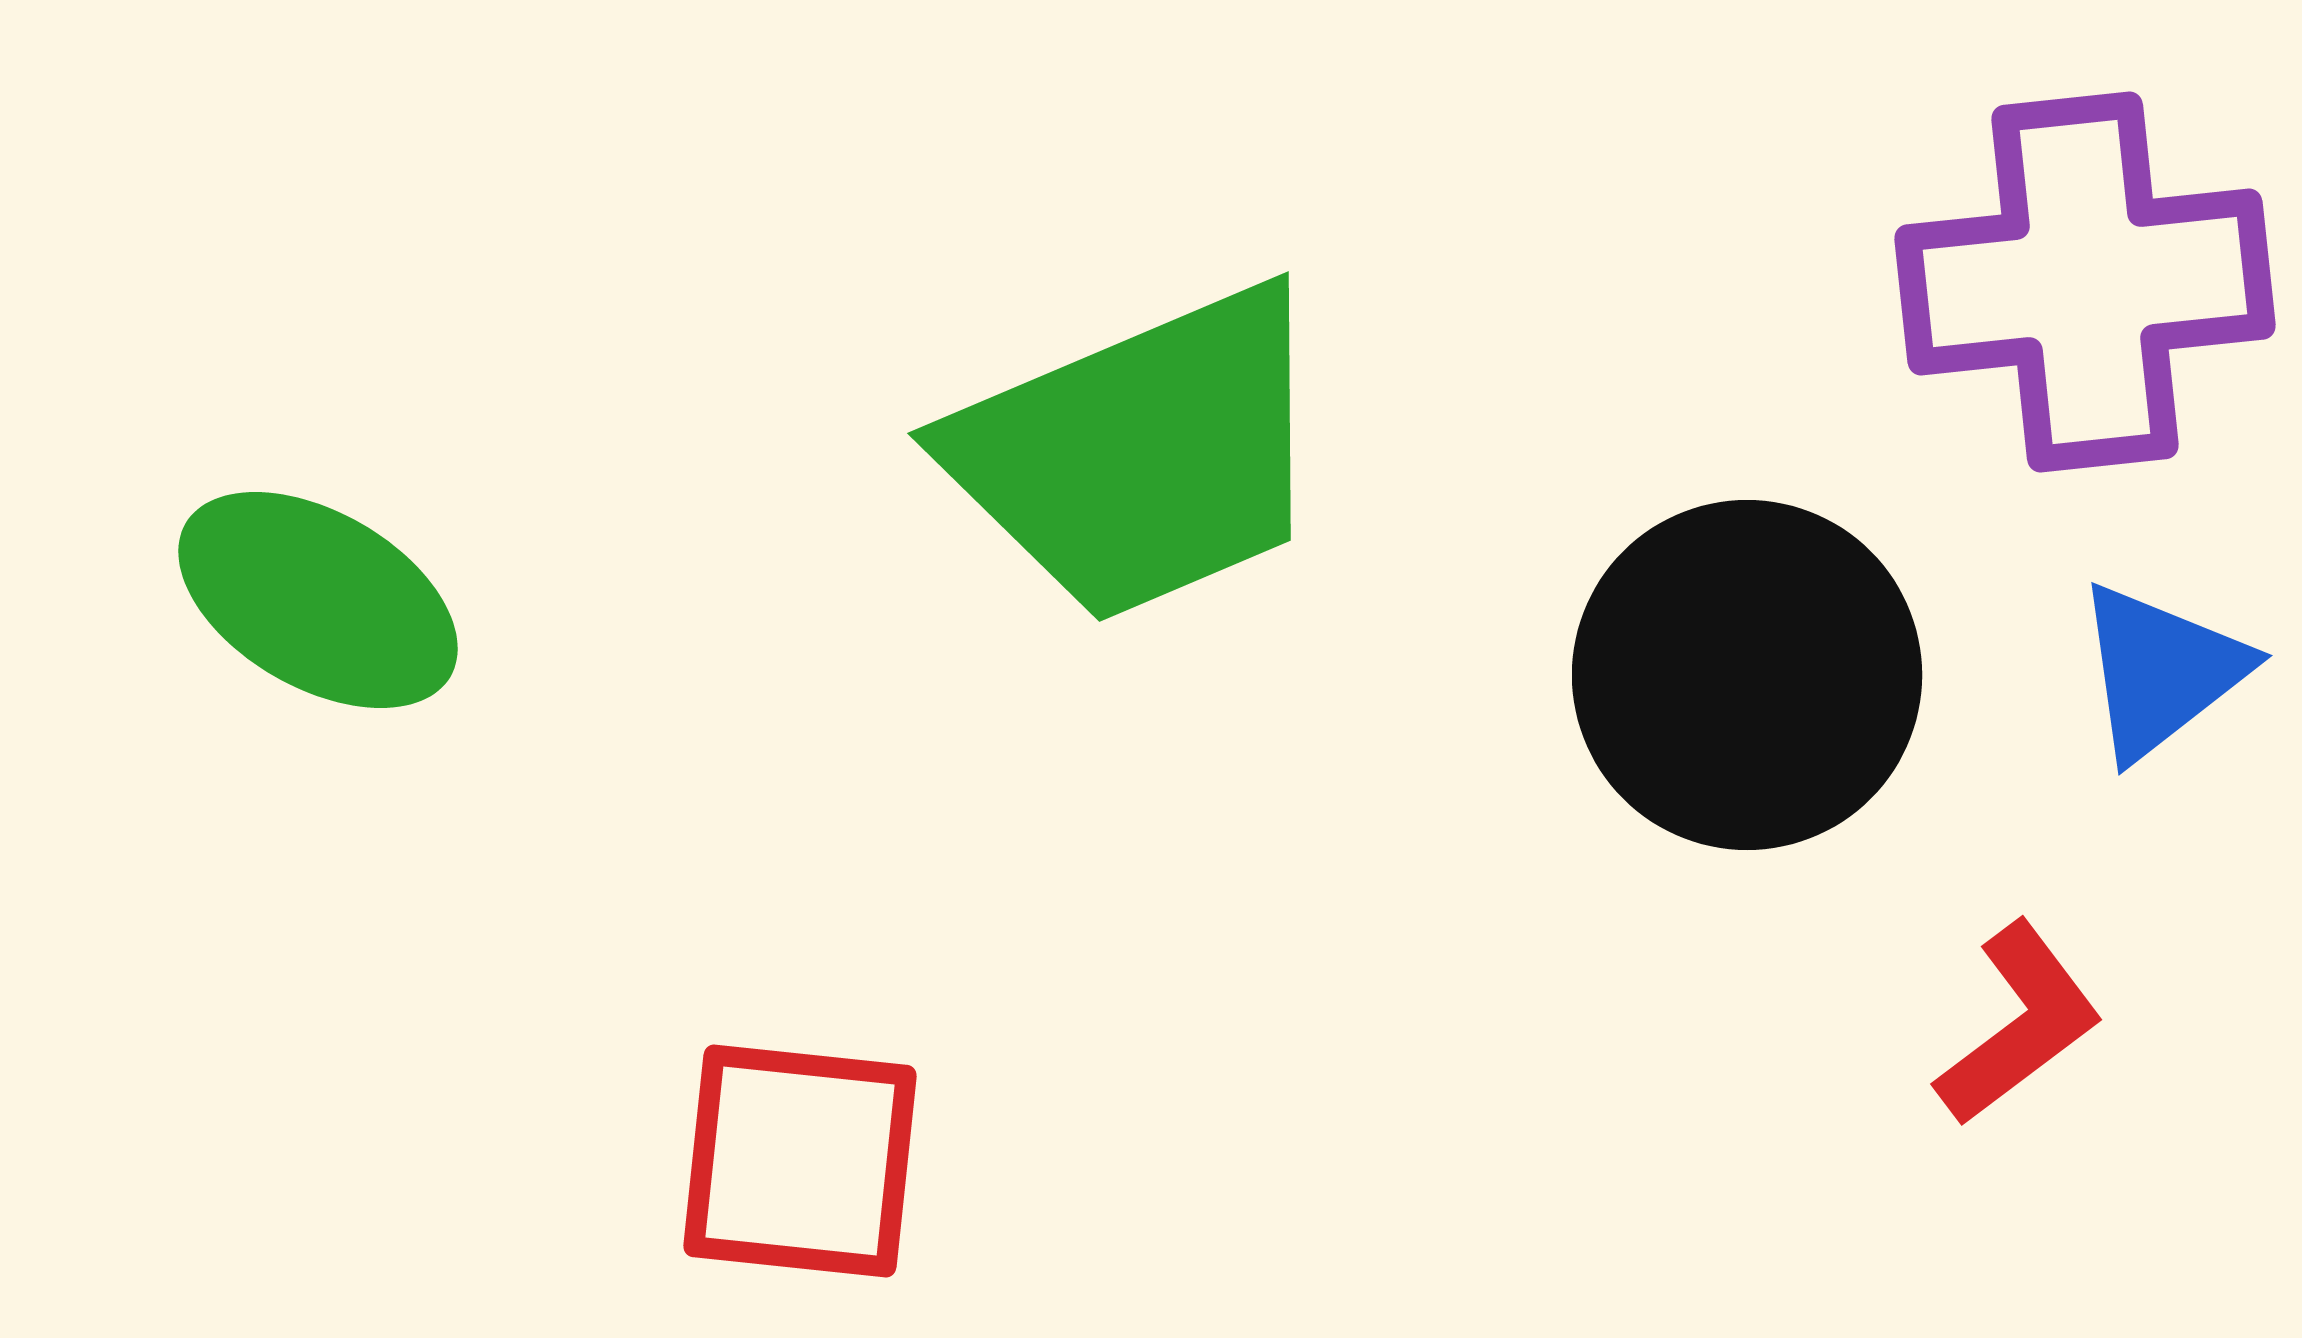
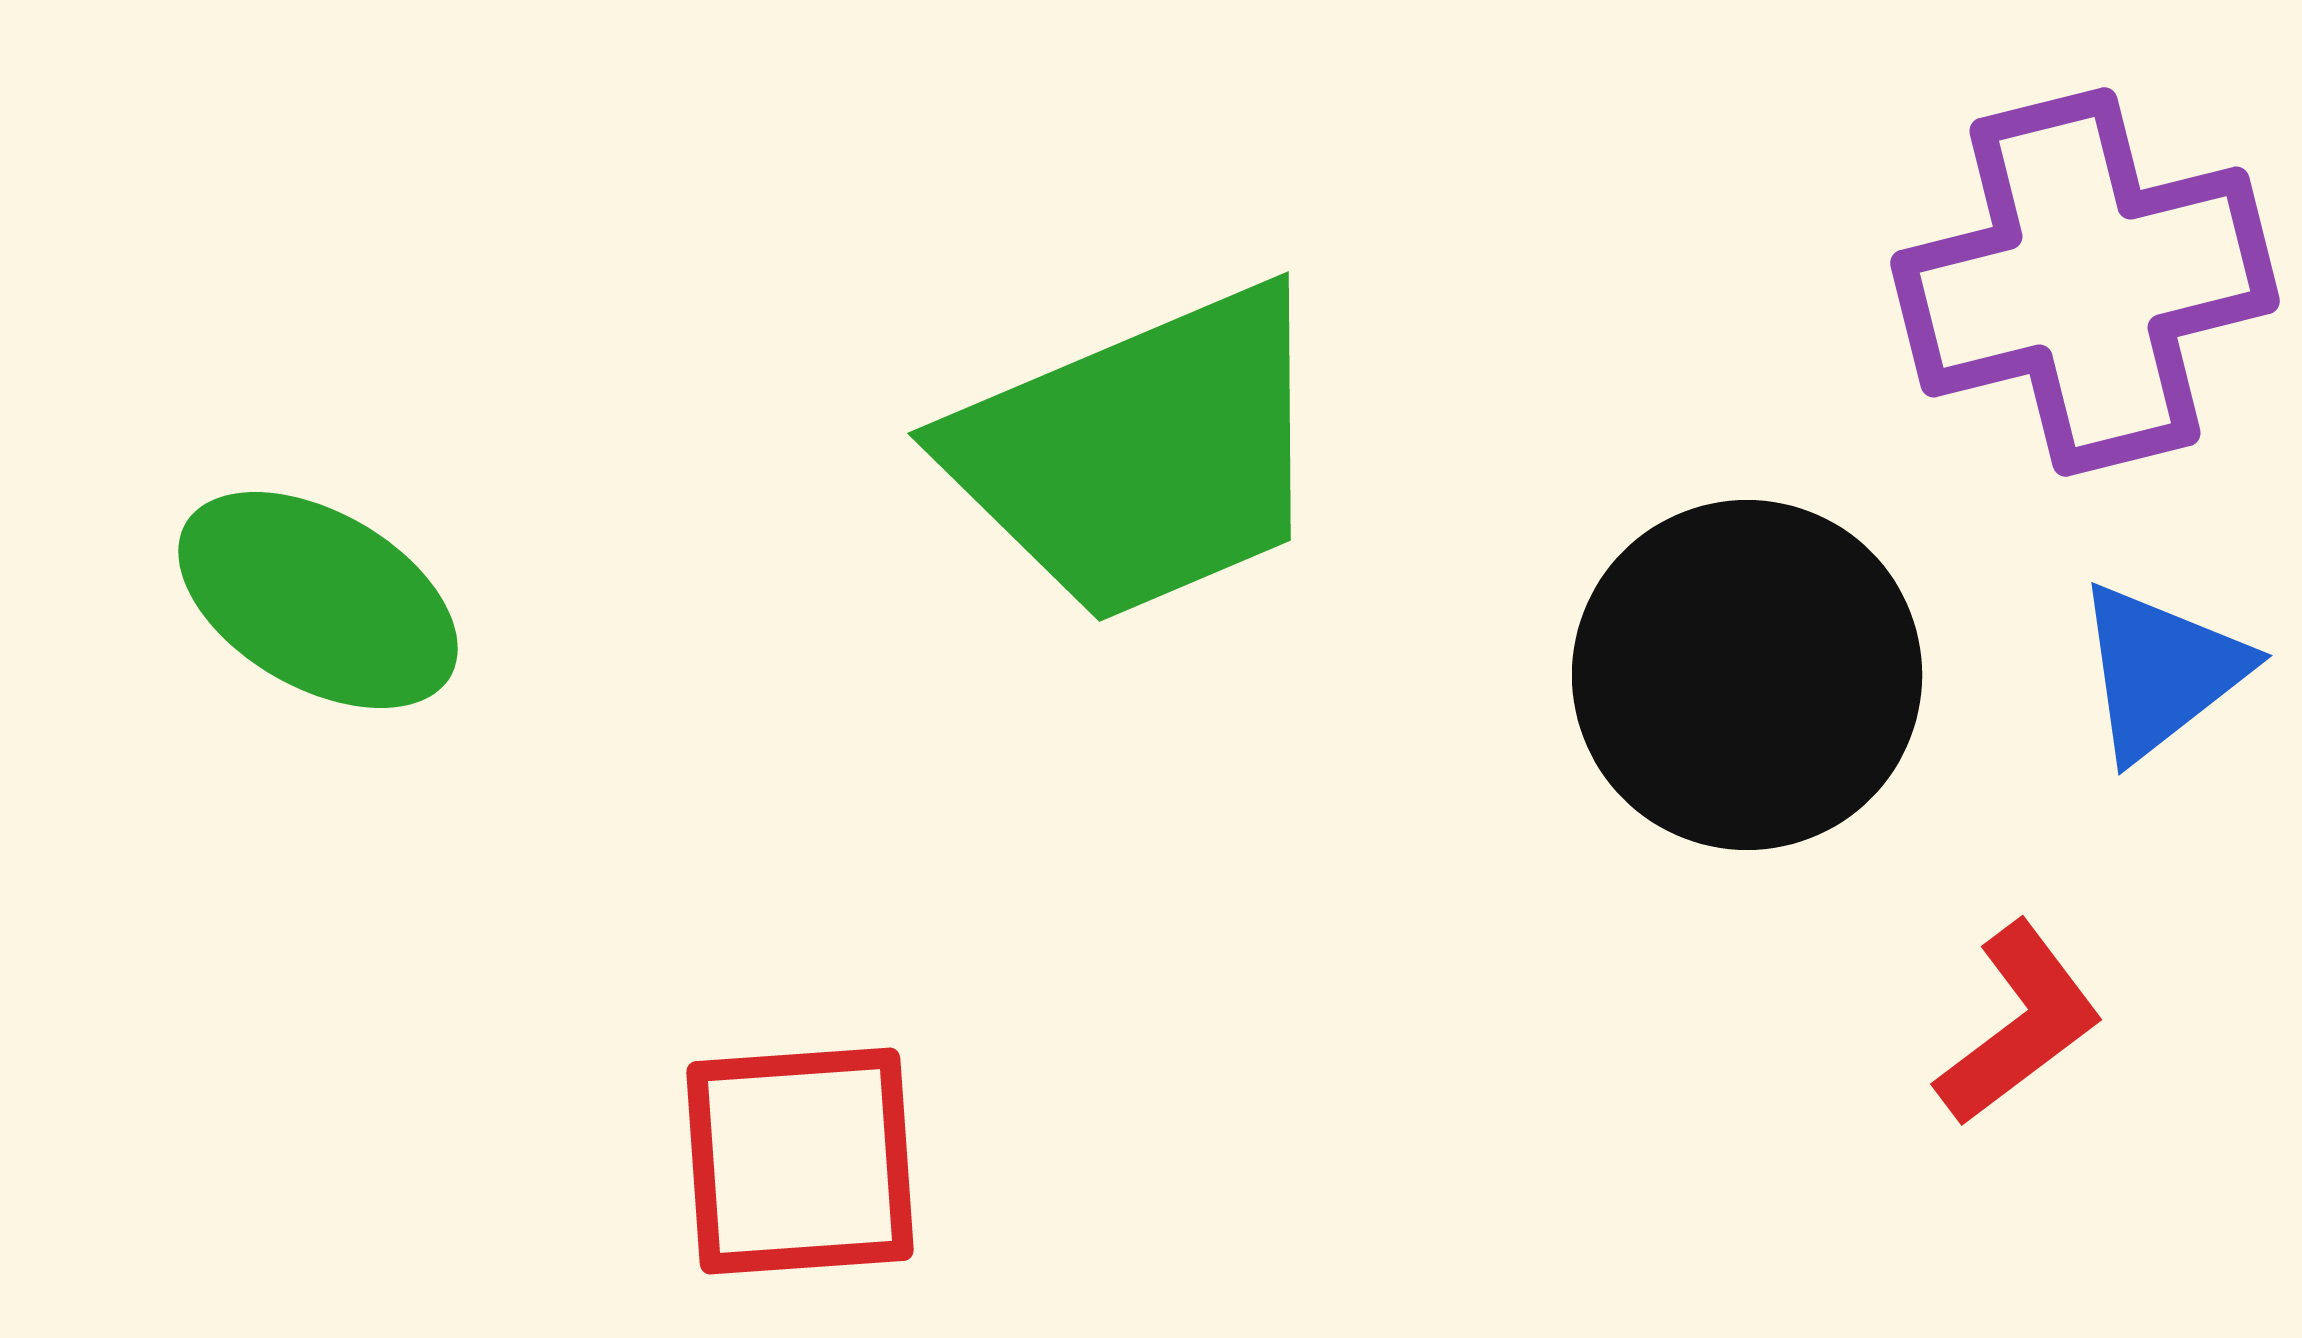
purple cross: rotated 8 degrees counterclockwise
red square: rotated 10 degrees counterclockwise
